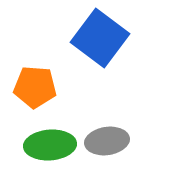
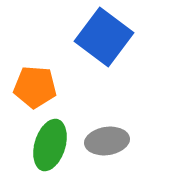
blue square: moved 4 px right, 1 px up
green ellipse: rotated 69 degrees counterclockwise
